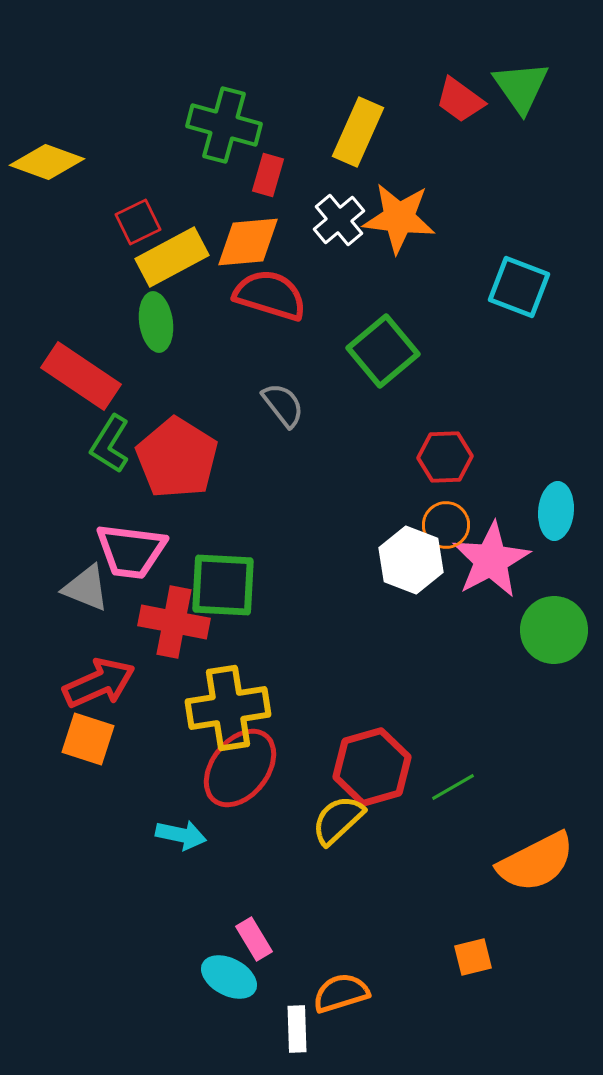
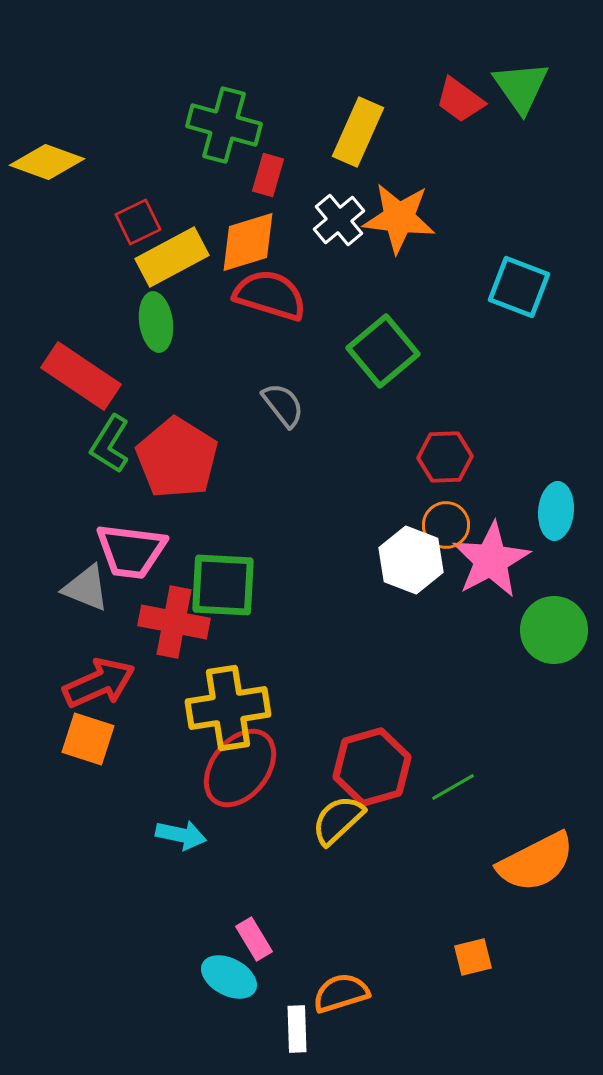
orange diamond at (248, 242): rotated 12 degrees counterclockwise
